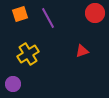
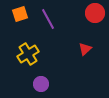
purple line: moved 1 px down
red triangle: moved 3 px right, 2 px up; rotated 24 degrees counterclockwise
purple circle: moved 28 px right
